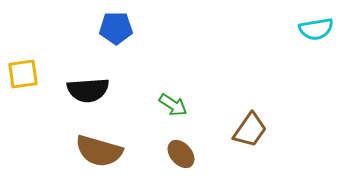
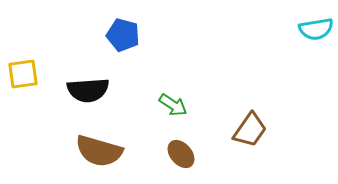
blue pentagon: moved 7 px right, 7 px down; rotated 16 degrees clockwise
